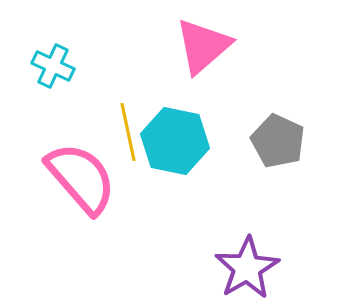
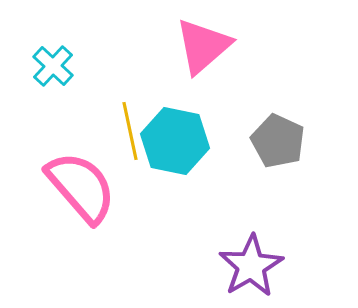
cyan cross: rotated 18 degrees clockwise
yellow line: moved 2 px right, 1 px up
pink semicircle: moved 9 px down
purple star: moved 4 px right, 2 px up
